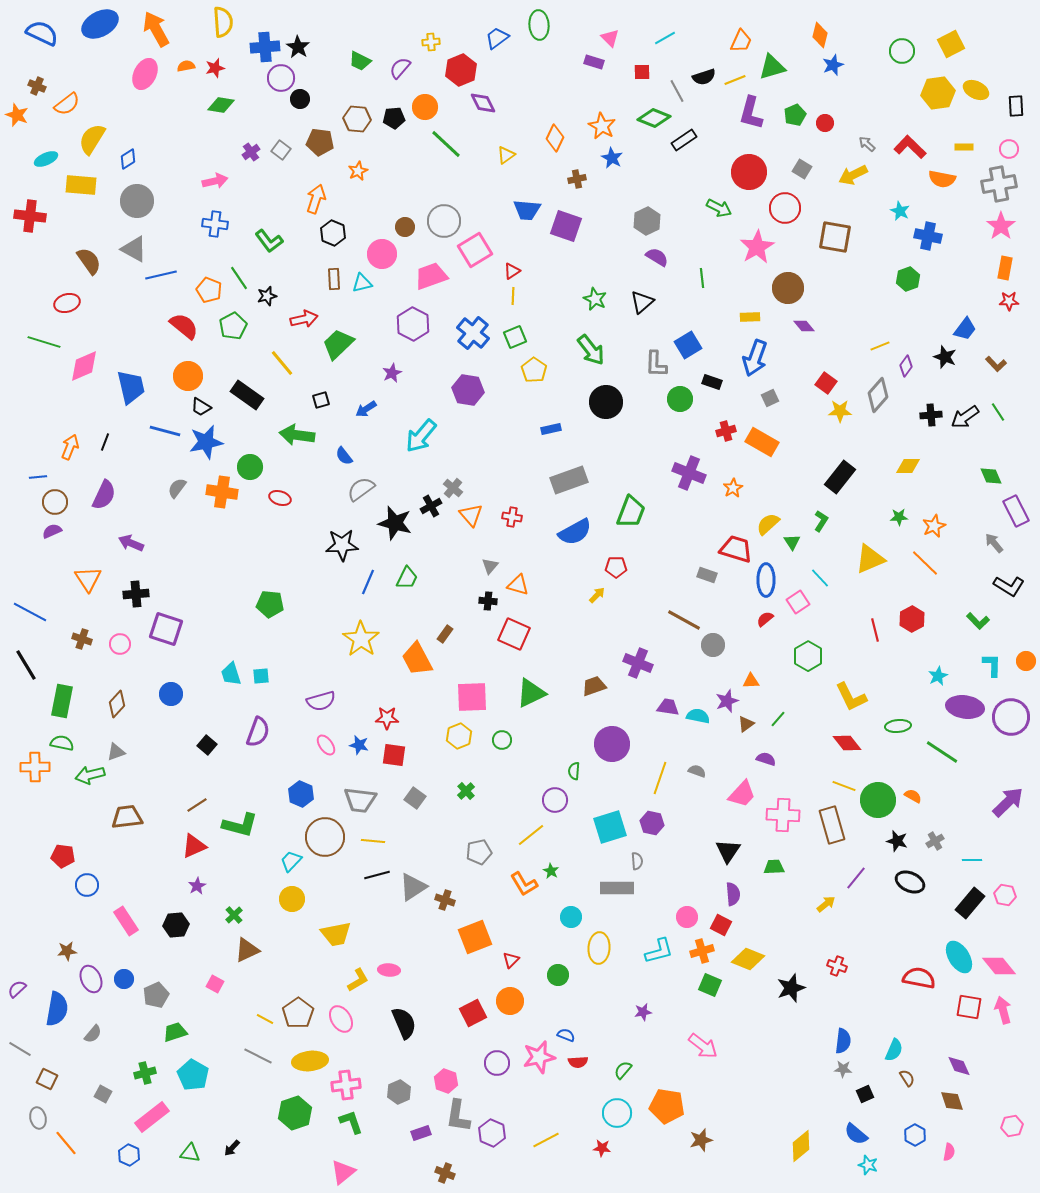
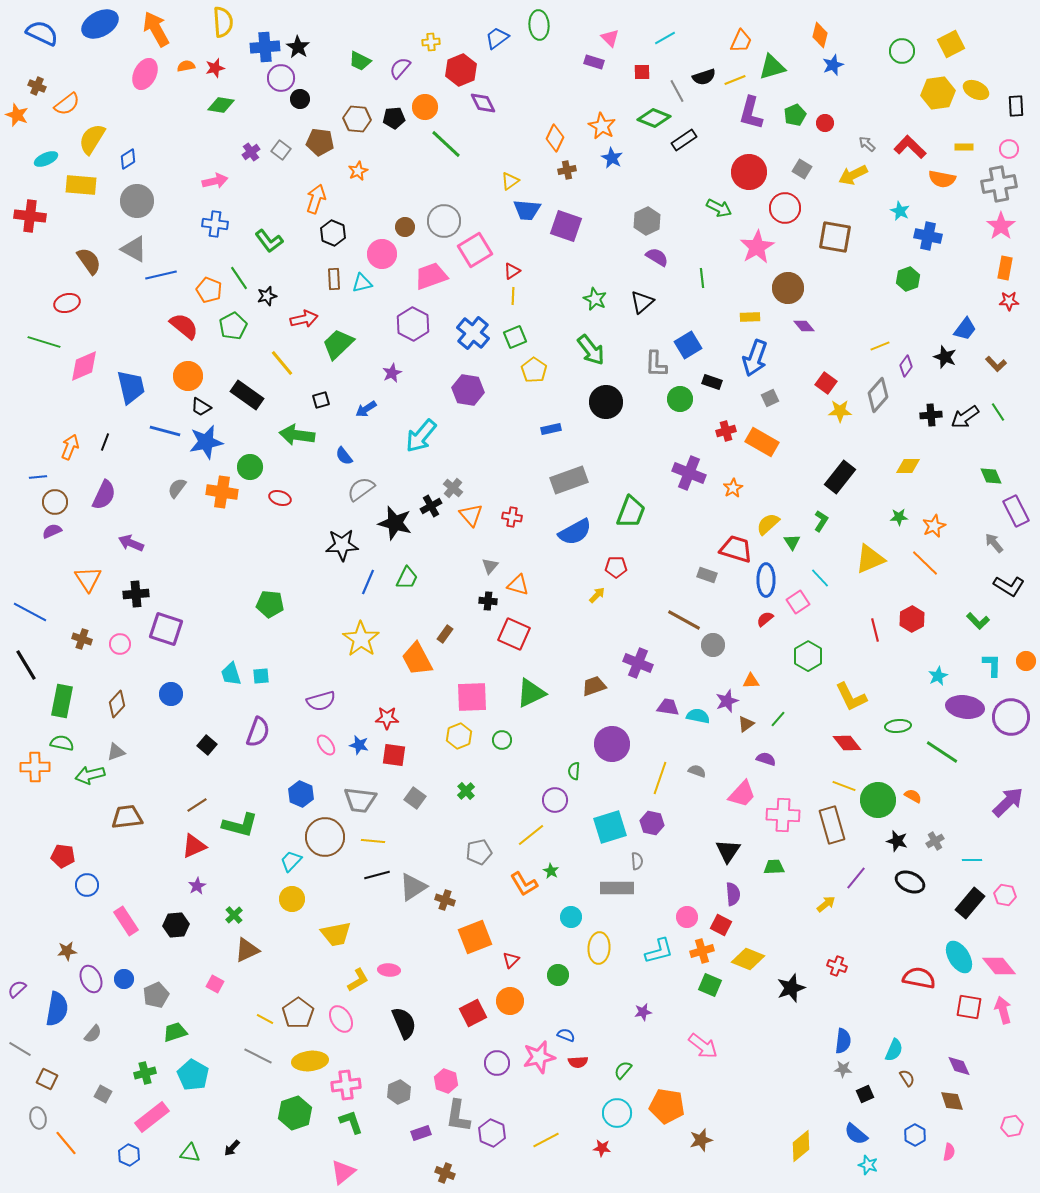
yellow triangle at (506, 155): moved 4 px right, 26 px down
brown cross at (577, 179): moved 10 px left, 9 px up
